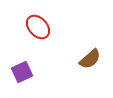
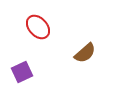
brown semicircle: moved 5 px left, 6 px up
